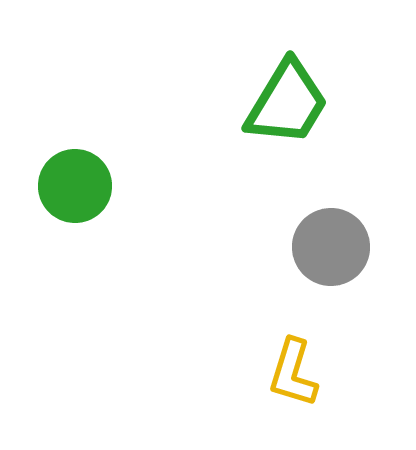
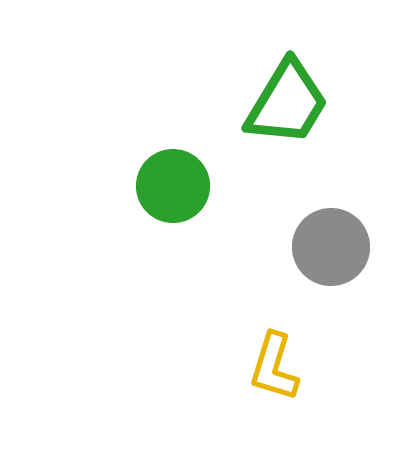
green circle: moved 98 px right
yellow L-shape: moved 19 px left, 6 px up
